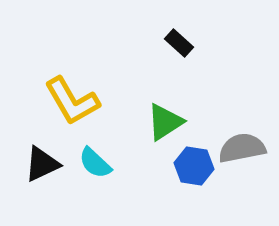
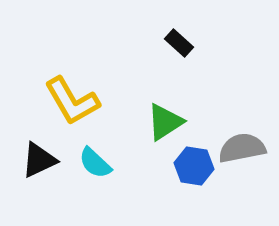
black triangle: moved 3 px left, 4 px up
